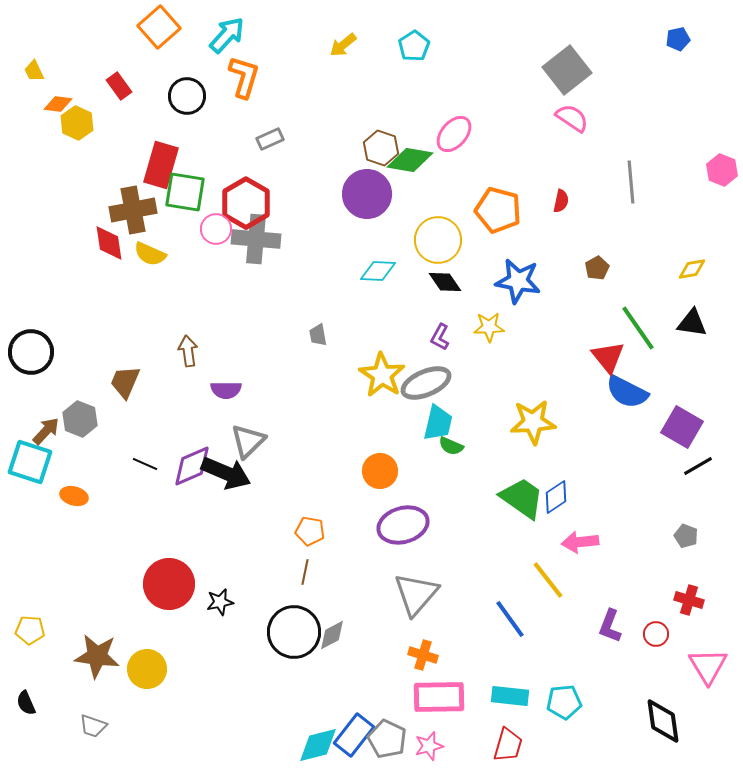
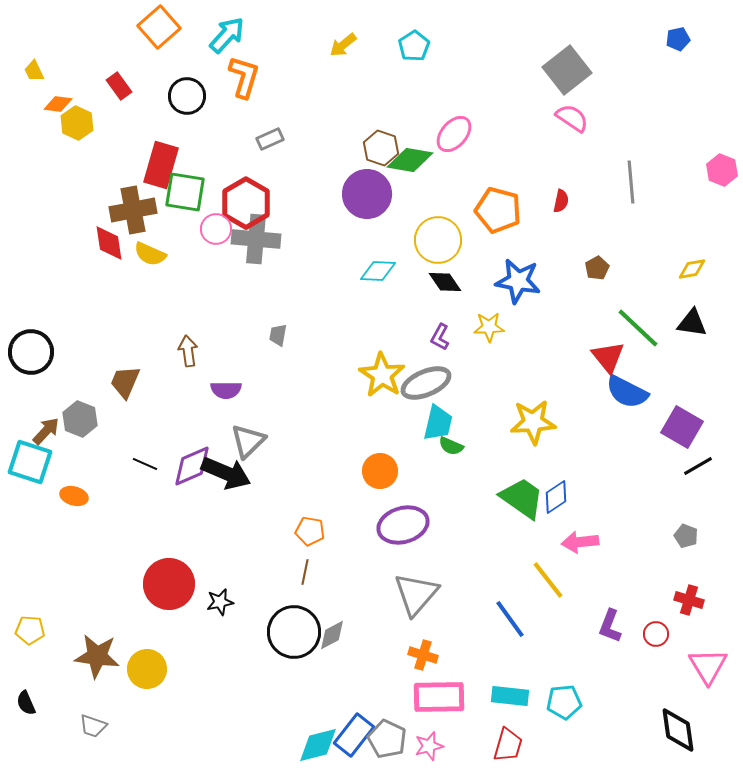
green line at (638, 328): rotated 12 degrees counterclockwise
gray trapezoid at (318, 335): moved 40 px left; rotated 20 degrees clockwise
black diamond at (663, 721): moved 15 px right, 9 px down
